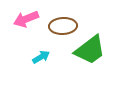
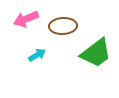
green trapezoid: moved 6 px right, 3 px down
cyan arrow: moved 4 px left, 2 px up
